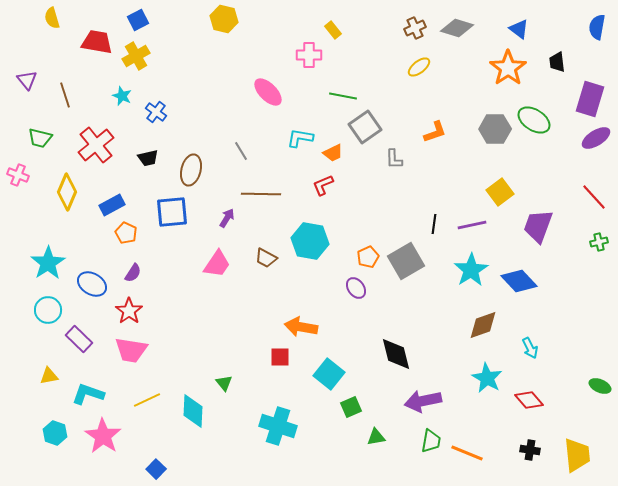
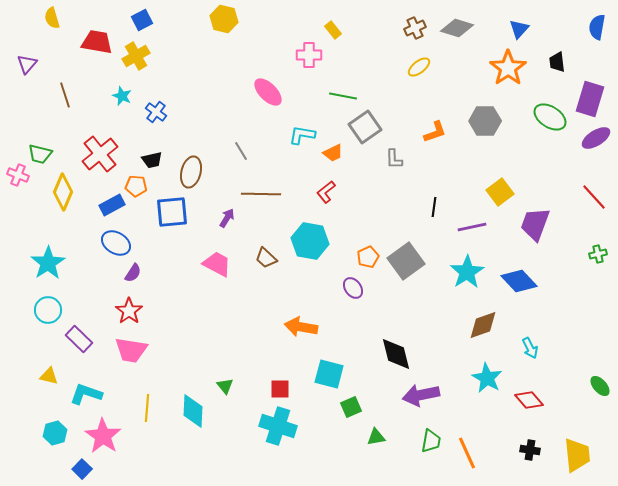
blue square at (138, 20): moved 4 px right
blue triangle at (519, 29): rotated 35 degrees clockwise
purple triangle at (27, 80): moved 16 px up; rotated 20 degrees clockwise
green ellipse at (534, 120): moved 16 px right, 3 px up
gray hexagon at (495, 129): moved 10 px left, 8 px up
green trapezoid at (40, 138): moved 16 px down
cyan L-shape at (300, 138): moved 2 px right, 3 px up
red cross at (96, 145): moved 4 px right, 9 px down
black trapezoid at (148, 158): moved 4 px right, 2 px down
brown ellipse at (191, 170): moved 2 px down
red L-shape at (323, 185): moved 3 px right, 7 px down; rotated 15 degrees counterclockwise
yellow diamond at (67, 192): moved 4 px left
black line at (434, 224): moved 17 px up
purple line at (472, 225): moved 2 px down
purple trapezoid at (538, 226): moved 3 px left, 2 px up
orange pentagon at (126, 233): moved 10 px right, 47 px up; rotated 20 degrees counterclockwise
green cross at (599, 242): moved 1 px left, 12 px down
brown trapezoid at (266, 258): rotated 15 degrees clockwise
gray square at (406, 261): rotated 6 degrees counterclockwise
pink trapezoid at (217, 264): rotated 96 degrees counterclockwise
cyan star at (471, 270): moved 4 px left, 2 px down
blue ellipse at (92, 284): moved 24 px right, 41 px up
purple ellipse at (356, 288): moved 3 px left
red square at (280, 357): moved 32 px down
cyan square at (329, 374): rotated 24 degrees counterclockwise
yellow triangle at (49, 376): rotated 24 degrees clockwise
green triangle at (224, 383): moved 1 px right, 3 px down
green ellipse at (600, 386): rotated 25 degrees clockwise
cyan L-shape at (88, 394): moved 2 px left
yellow line at (147, 400): moved 8 px down; rotated 60 degrees counterclockwise
purple arrow at (423, 401): moved 2 px left, 6 px up
cyan hexagon at (55, 433): rotated 25 degrees clockwise
orange line at (467, 453): rotated 44 degrees clockwise
blue square at (156, 469): moved 74 px left
